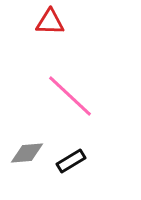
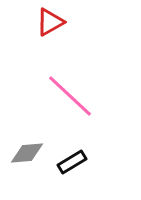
red triangle: rotated 32 degrees counterclockwise
black rectangle: moved 1 px right, 1 px down
